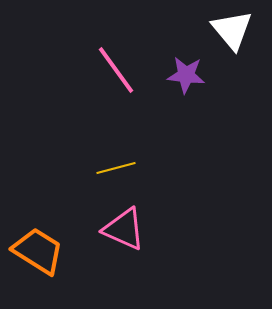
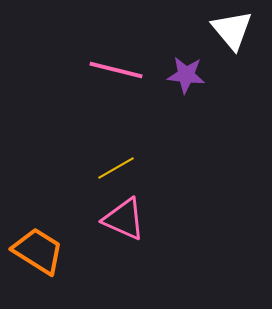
pink line: rotated 40 degrees counterclockwise
yellow line: rotated 15 degrees counterclockwise
pink triangle: moved 10 px up
